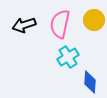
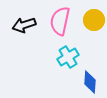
pink semicircle: moved 3 px up
